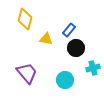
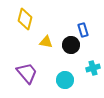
blue rectangle: moved 14 px right; rotated 56 degrees counterclockwise
yellow triangle: moved 3 px down
black circle: moved 5 px left, 3 px up
